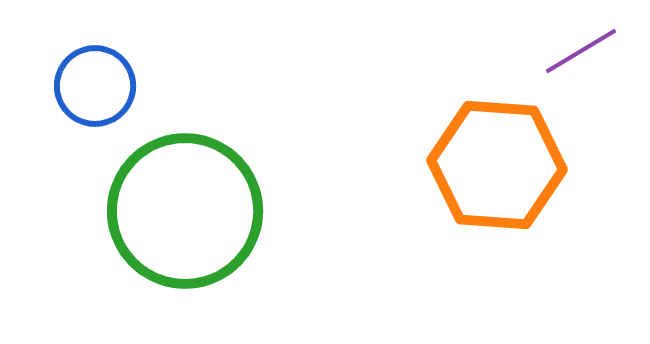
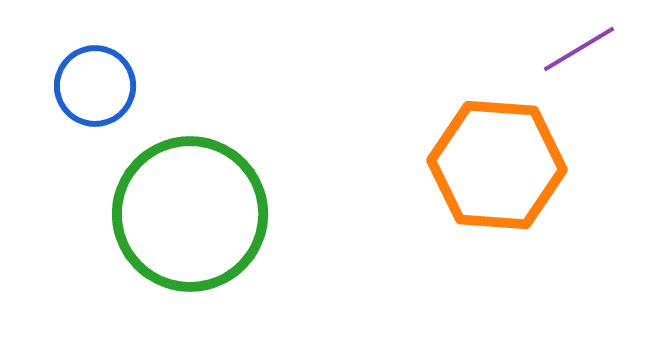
purple line: moved 2 px left, 2 px up
green circle: moved 5 px right, 3 px down
